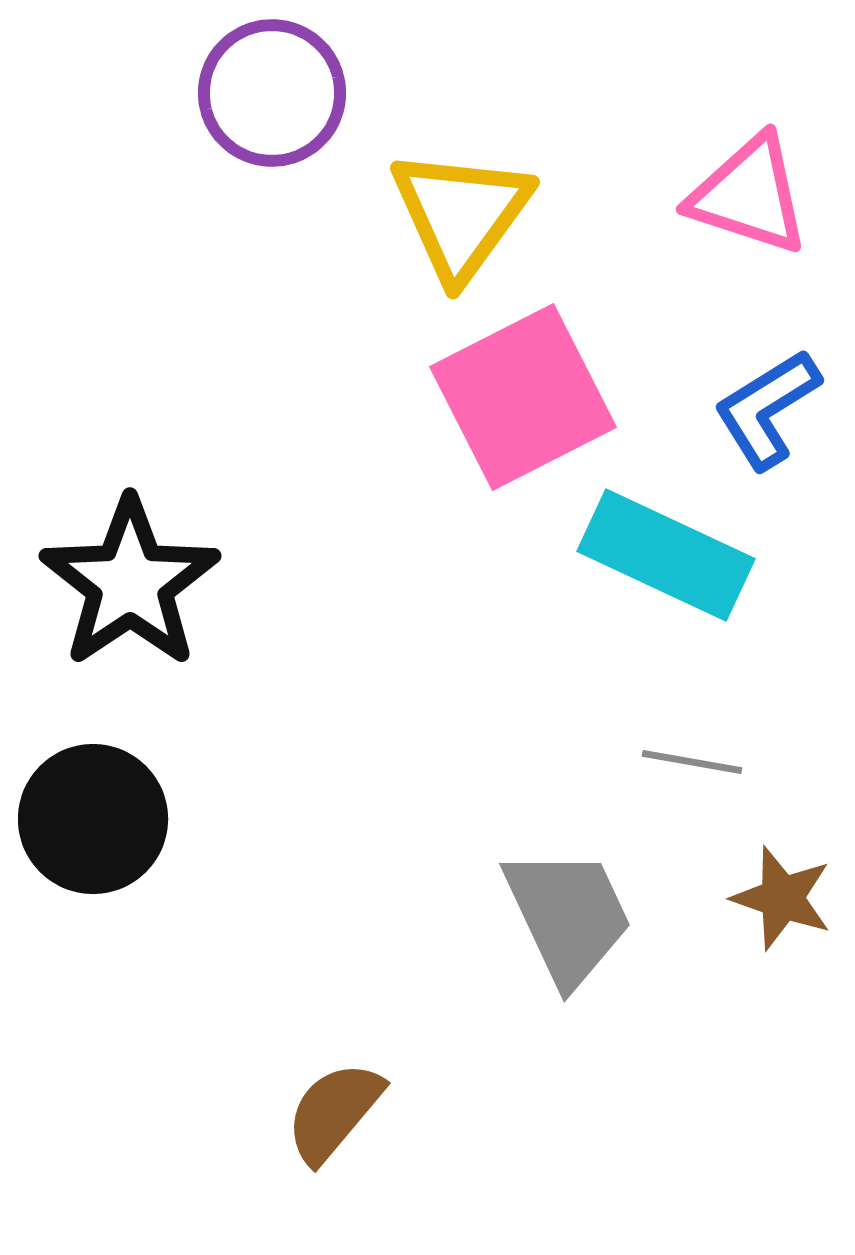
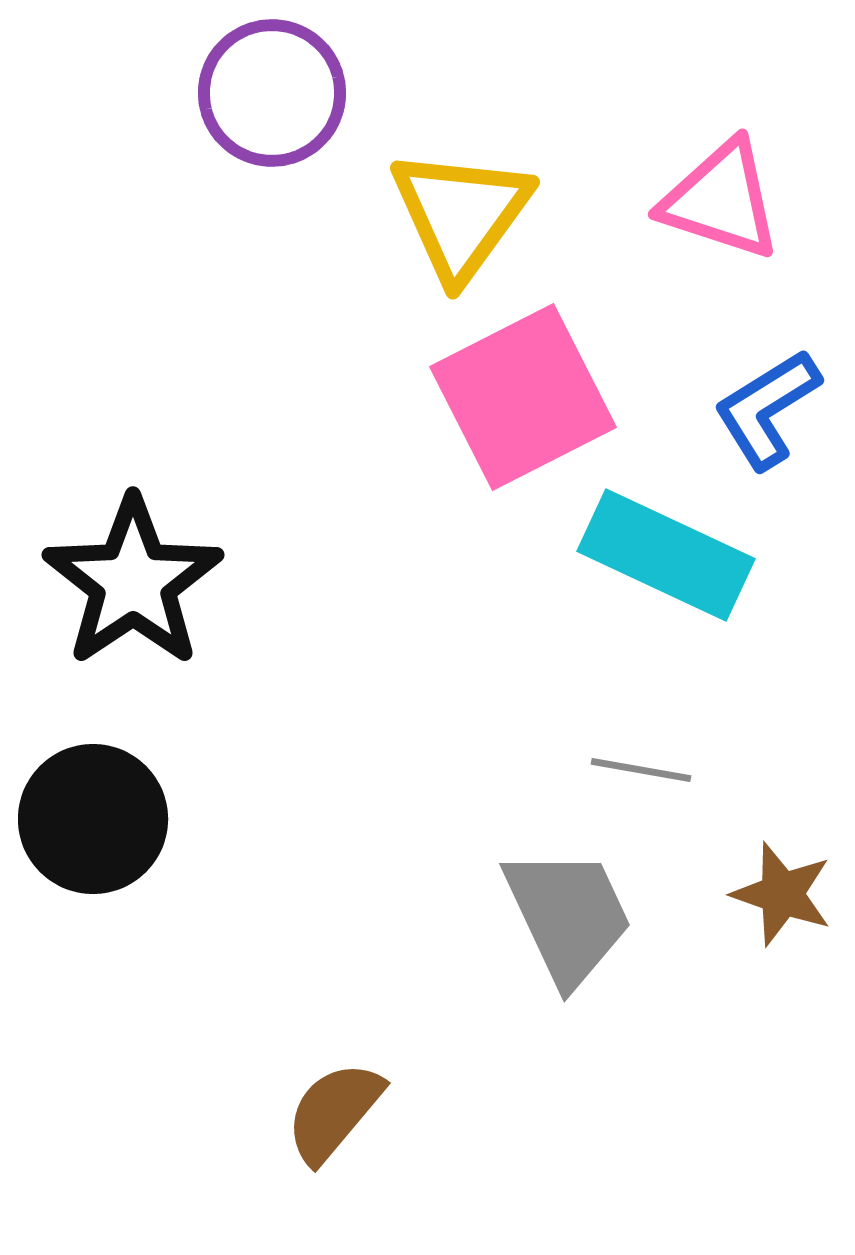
pink triangle: moved 28 px left, 5 px down
black star: moved 3 px right, 1 px up
gray line: moved 51 px left, 8 px down
brown star: moved 4 px up
